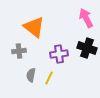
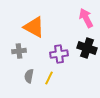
orange triangle: rotated 10 degrees counterclockwise
gray semicircle: moved 2 px left, 1 px down
